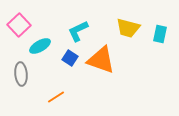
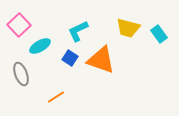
cyan rectangle: moved 1 px left; rotated 48 degrees counterclockwise
gray ellipse: rotated 15 degrees counterclockwise
